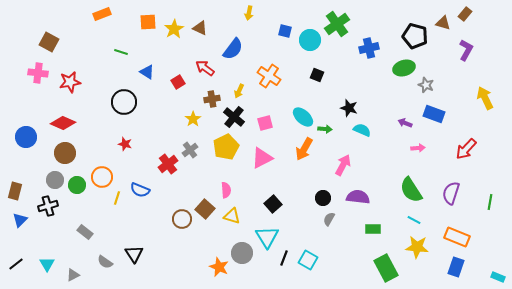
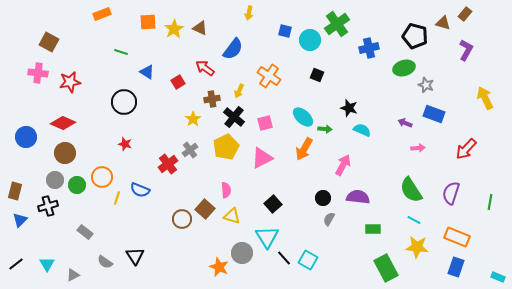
black triangle at (134, 254): moved 1 px right, 2 px down
black line at (284, 258): rotated 63 degrees counterclockwise
